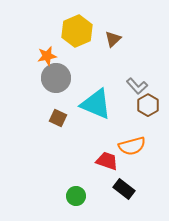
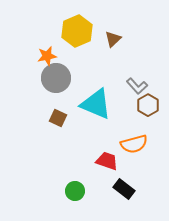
orange semicircle: moved 2 px right, 2 px up
green circle: moved 1 px left, 5 px up
